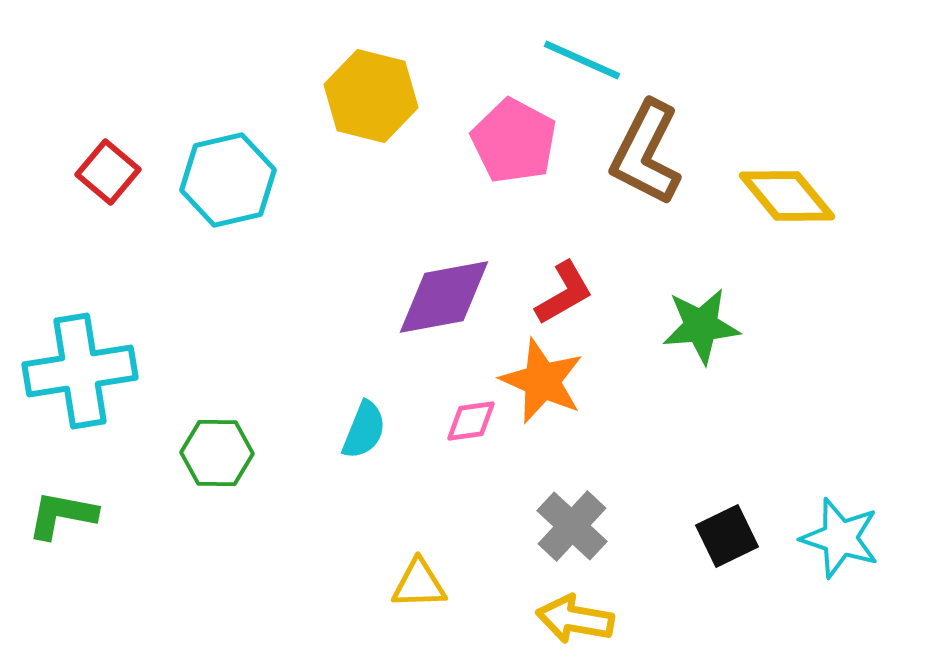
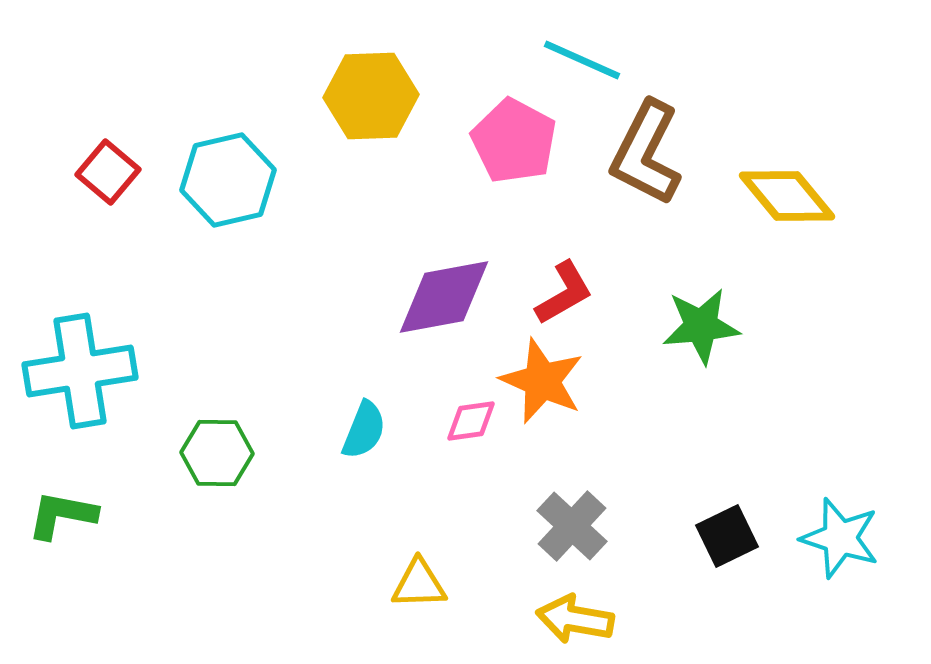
yellow hexagon: rotated 16 degrees counterclockwise
